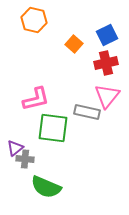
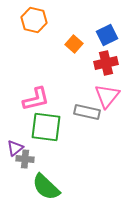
green square: moved 7 px left, 1 px up
green semicircle: rotated 20 degrees clockwise
